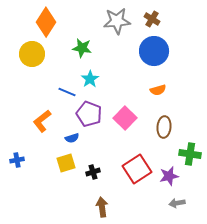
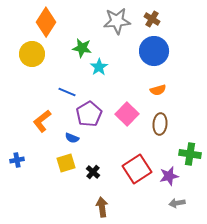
cyan star: moved 9 px right, 12 px up
purple pentagon: rotated 20 degrees clockwise
pink square: moved 2 px right, 4 px up
brown ellipse: moved 4 px left, 3 px up
blue semicircle: rotated 40 degrees clockwise
black cross: rotated 32 degrees counterclockwise
